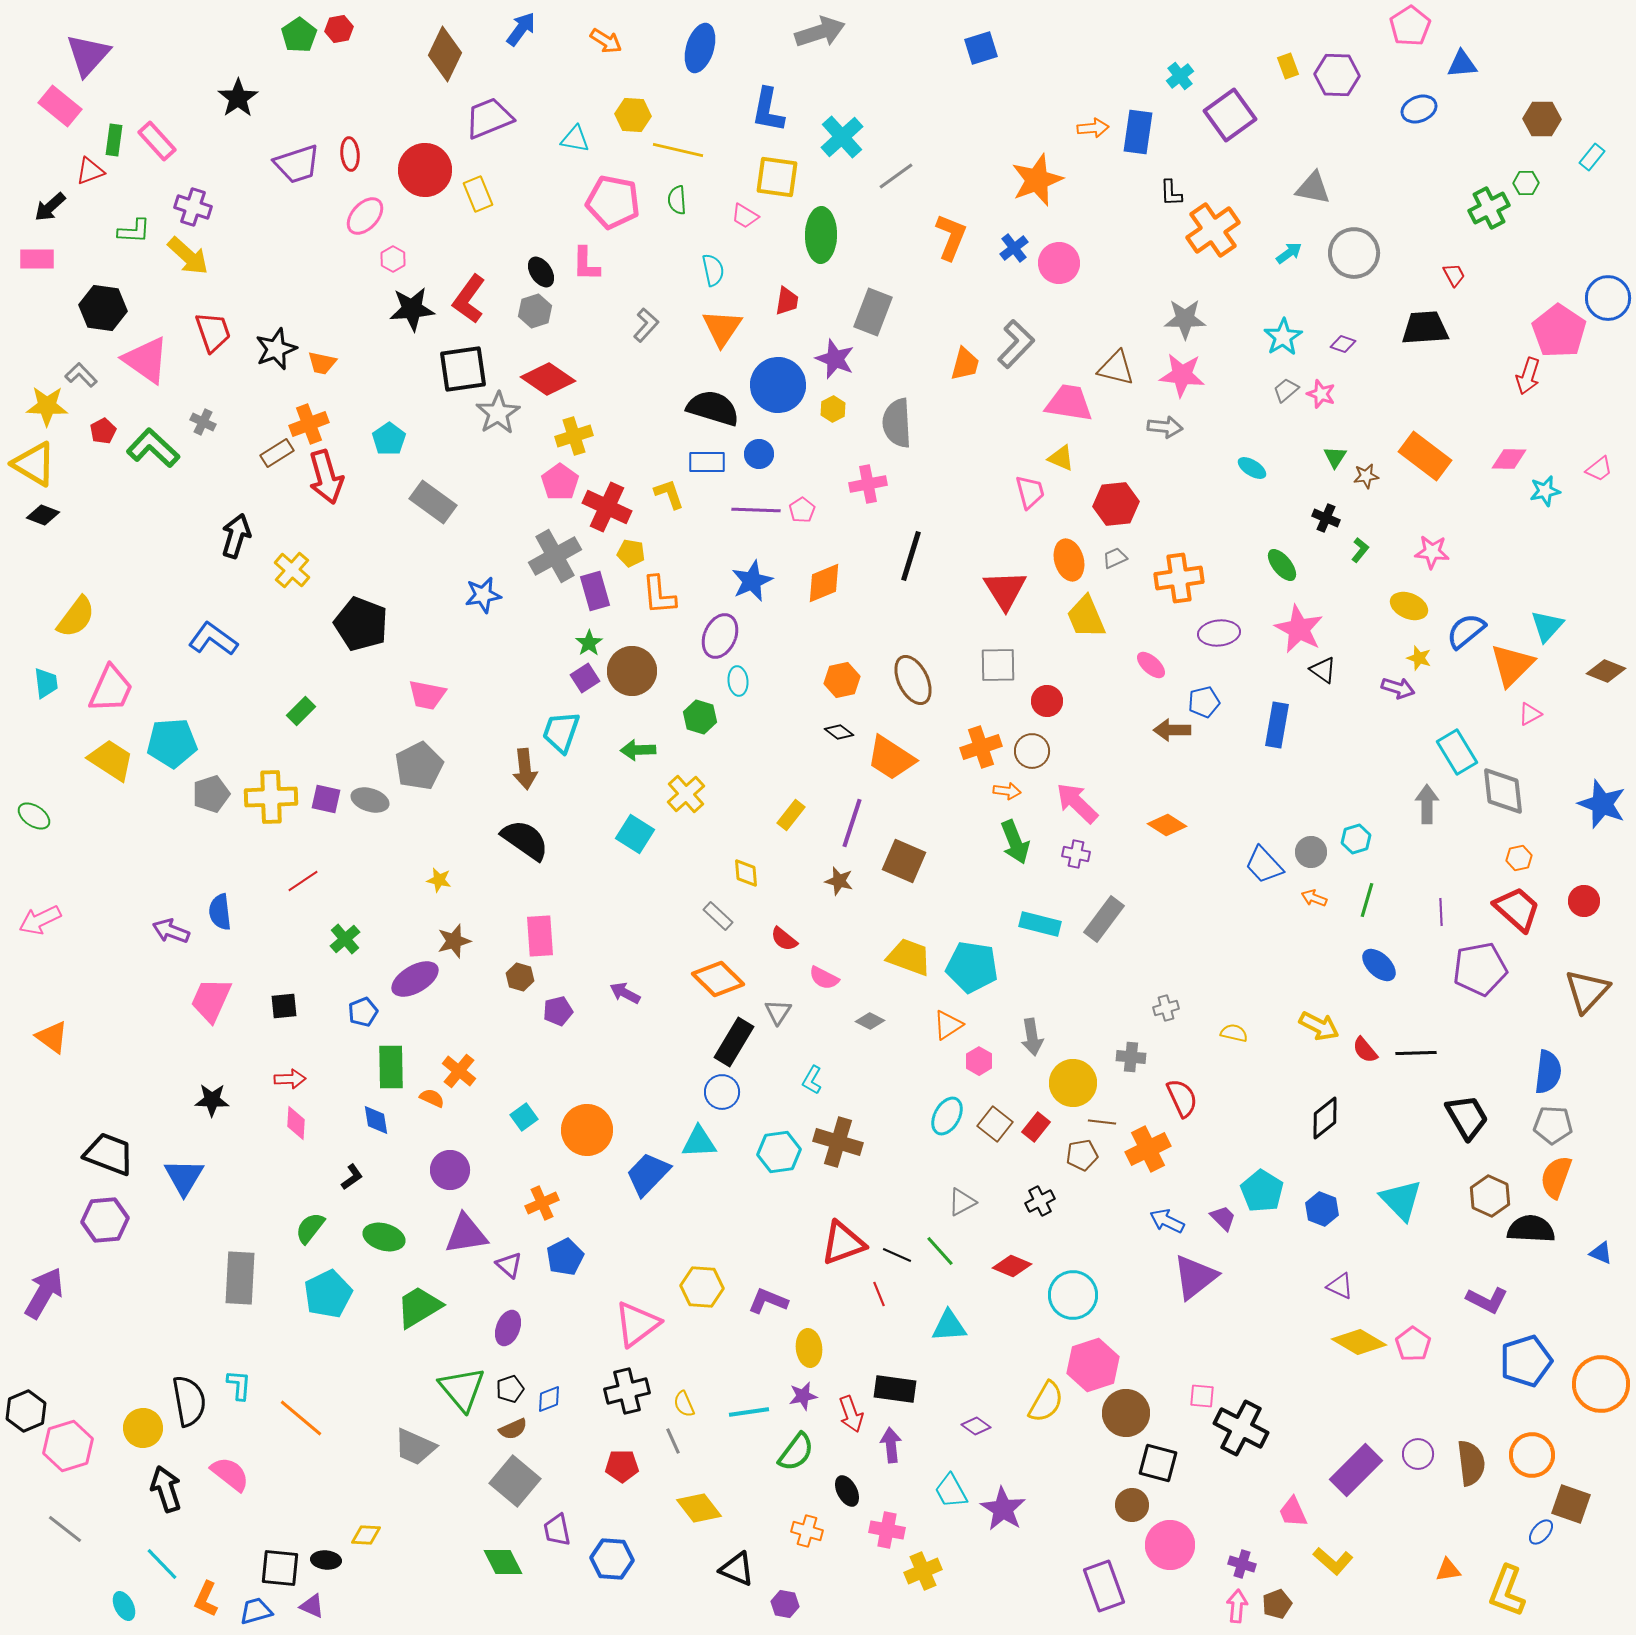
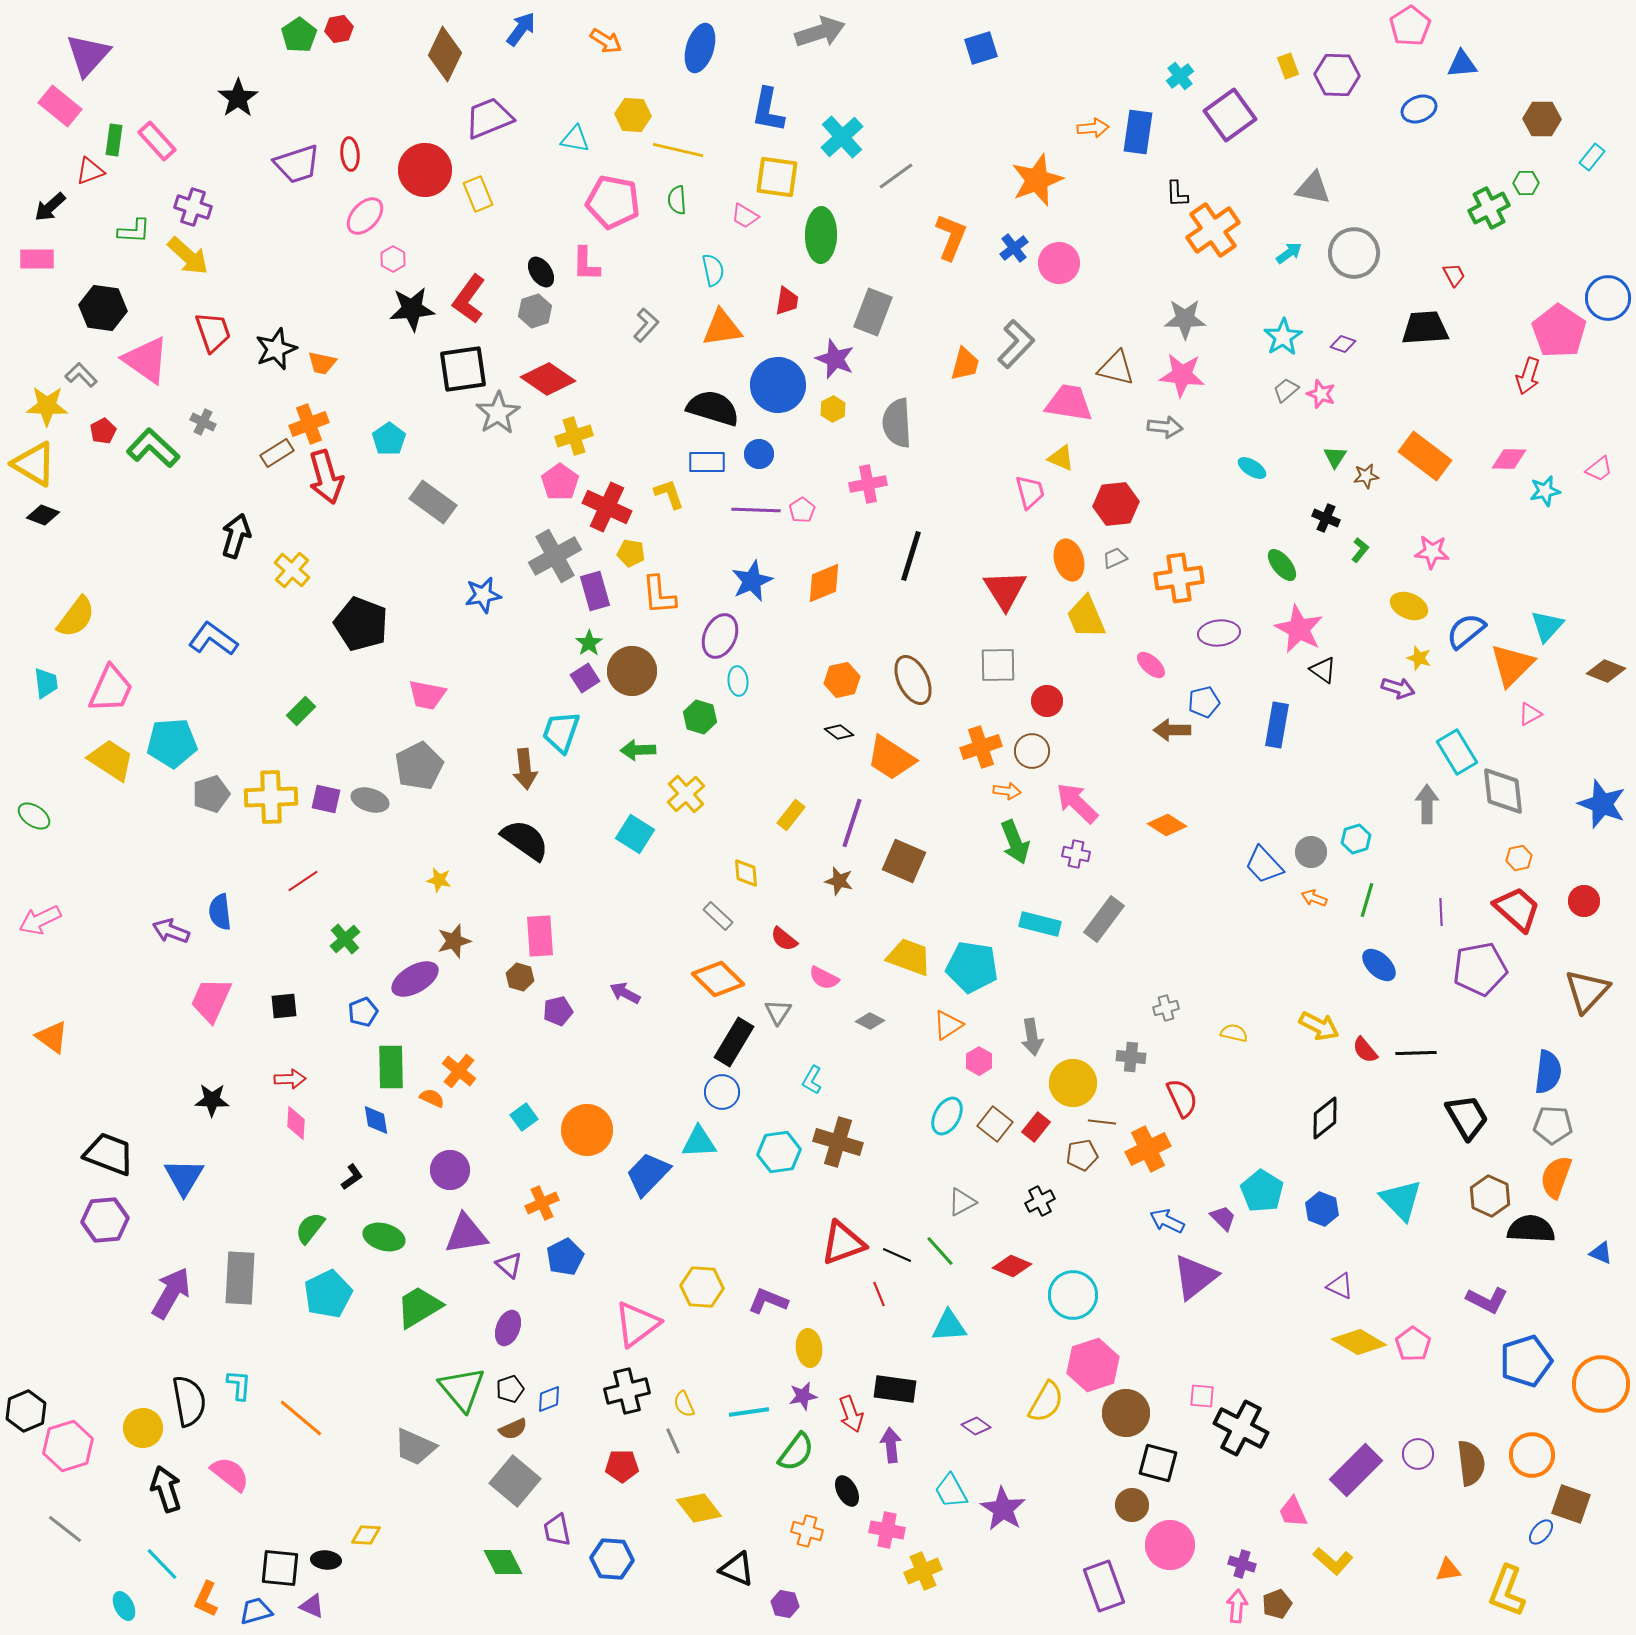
black L-shape at (1171, 193): moved 6 px right, 1 px down
orange triangle at (722, 328): rotated 48 degrees clockwise
purple arrow at (44, 1293): moved 127 px right
